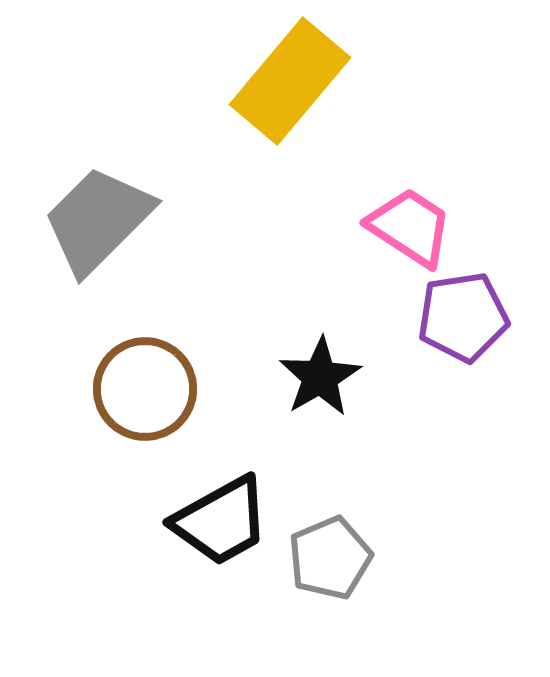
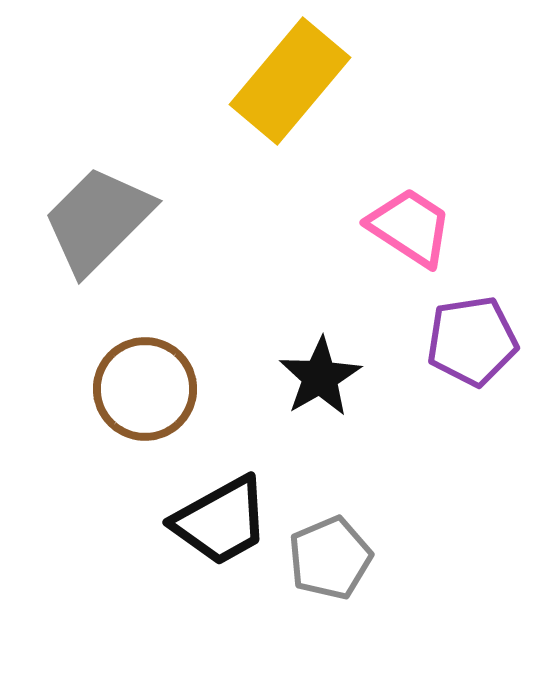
purple pentagon: moved 9 px right, 24 px down
